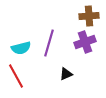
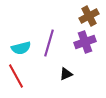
brown cross: rotated 24 degrees counterclockwise
